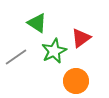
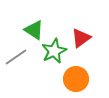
green triangle: moved 3 px left, 7 px down
orange circle: moved 2 px up
